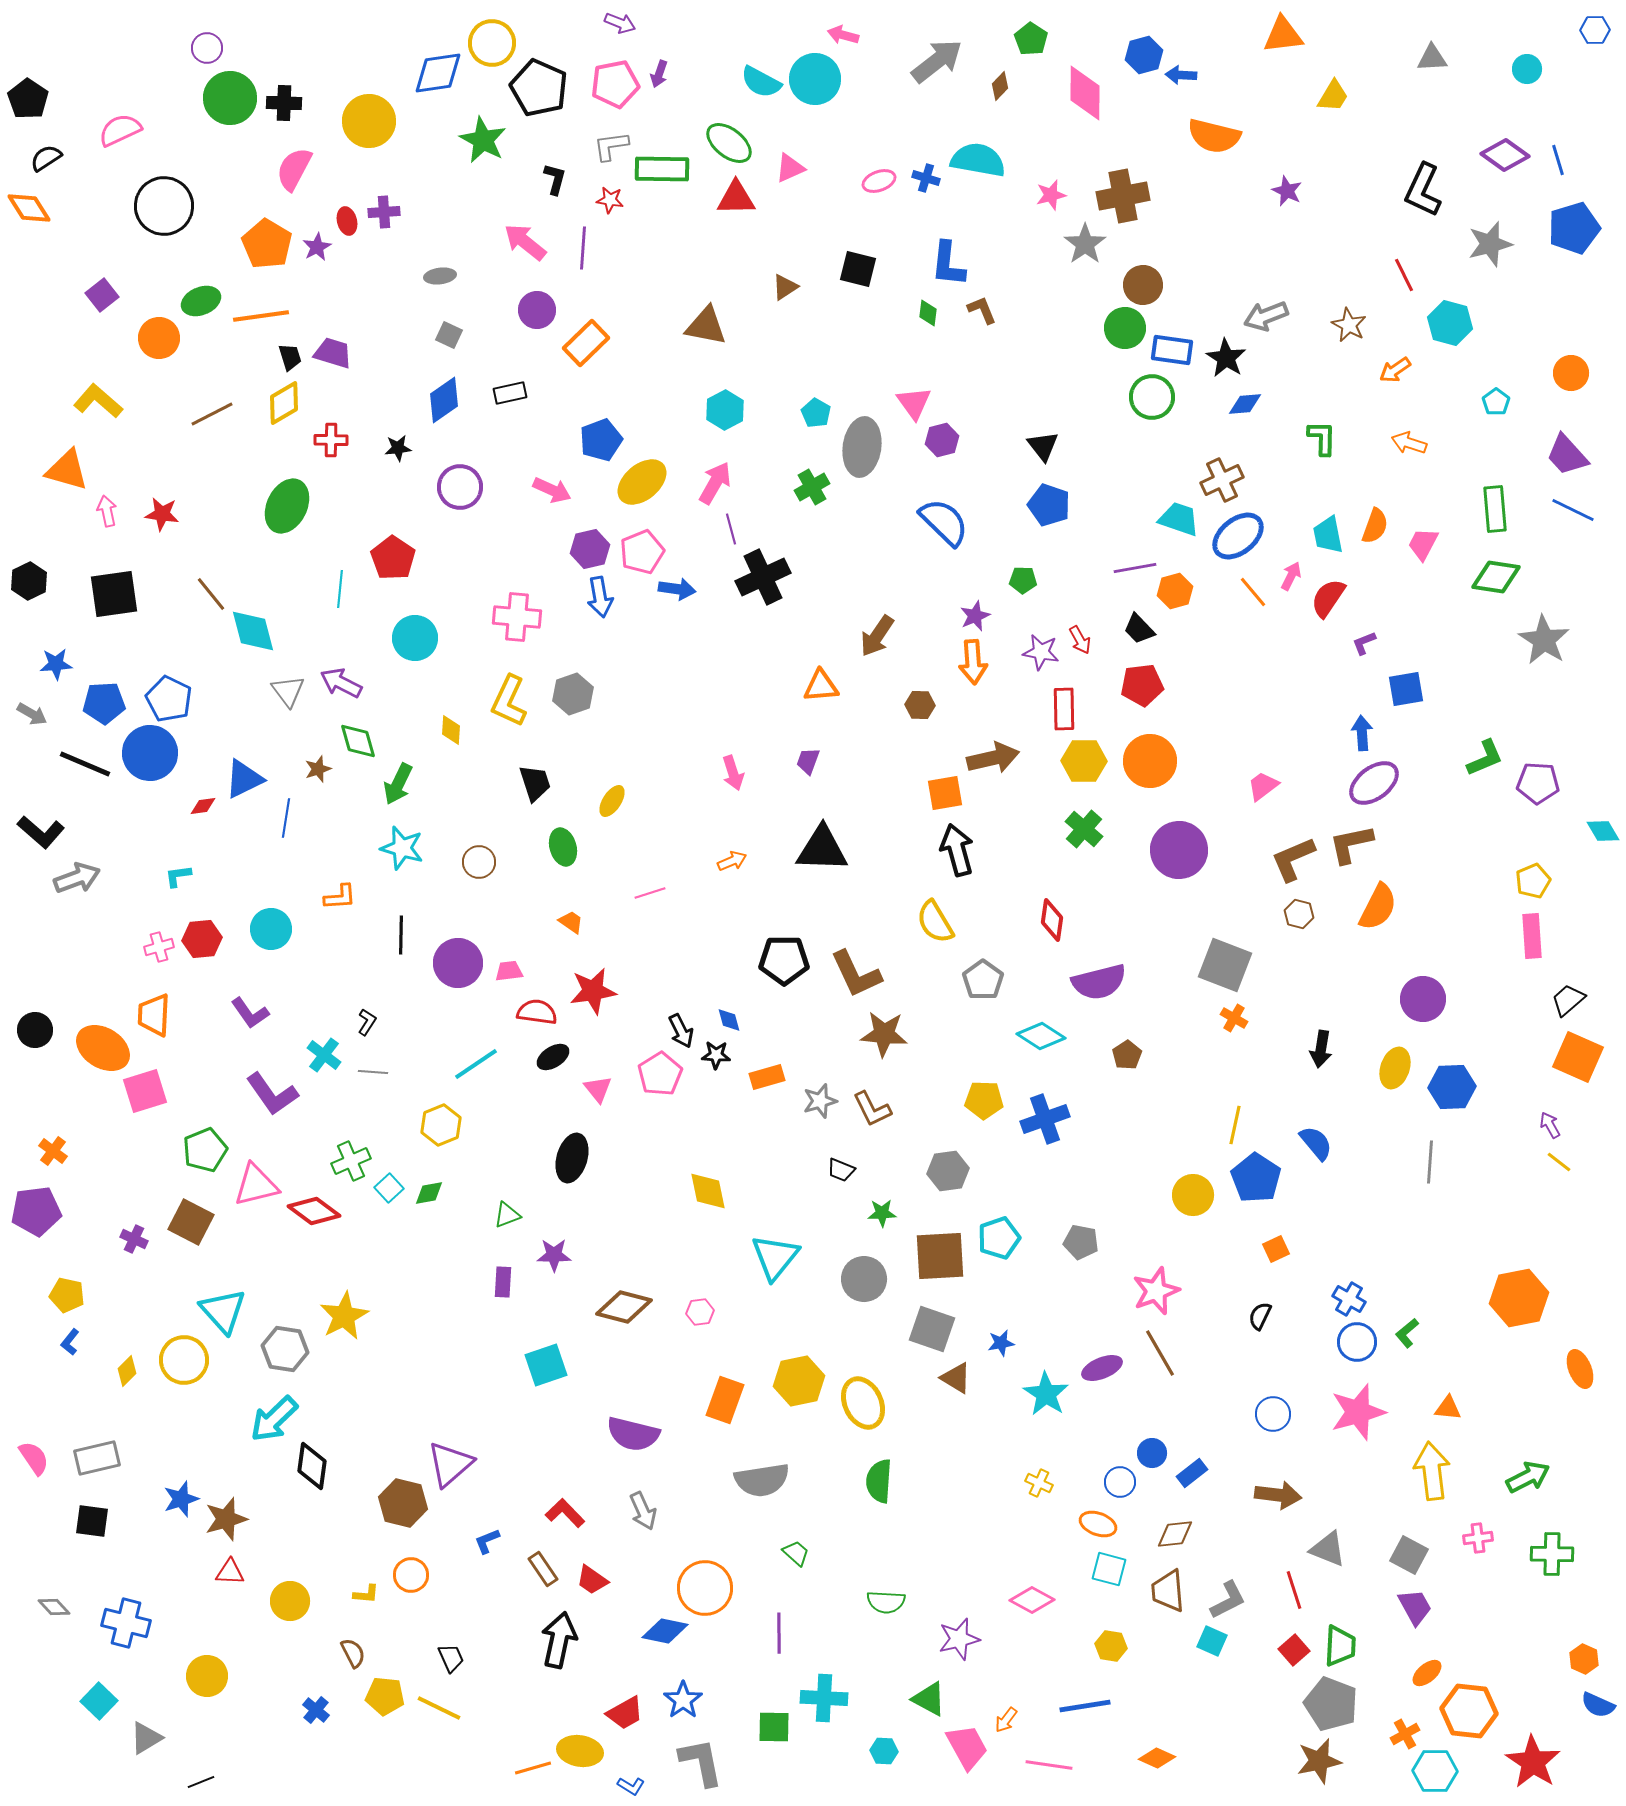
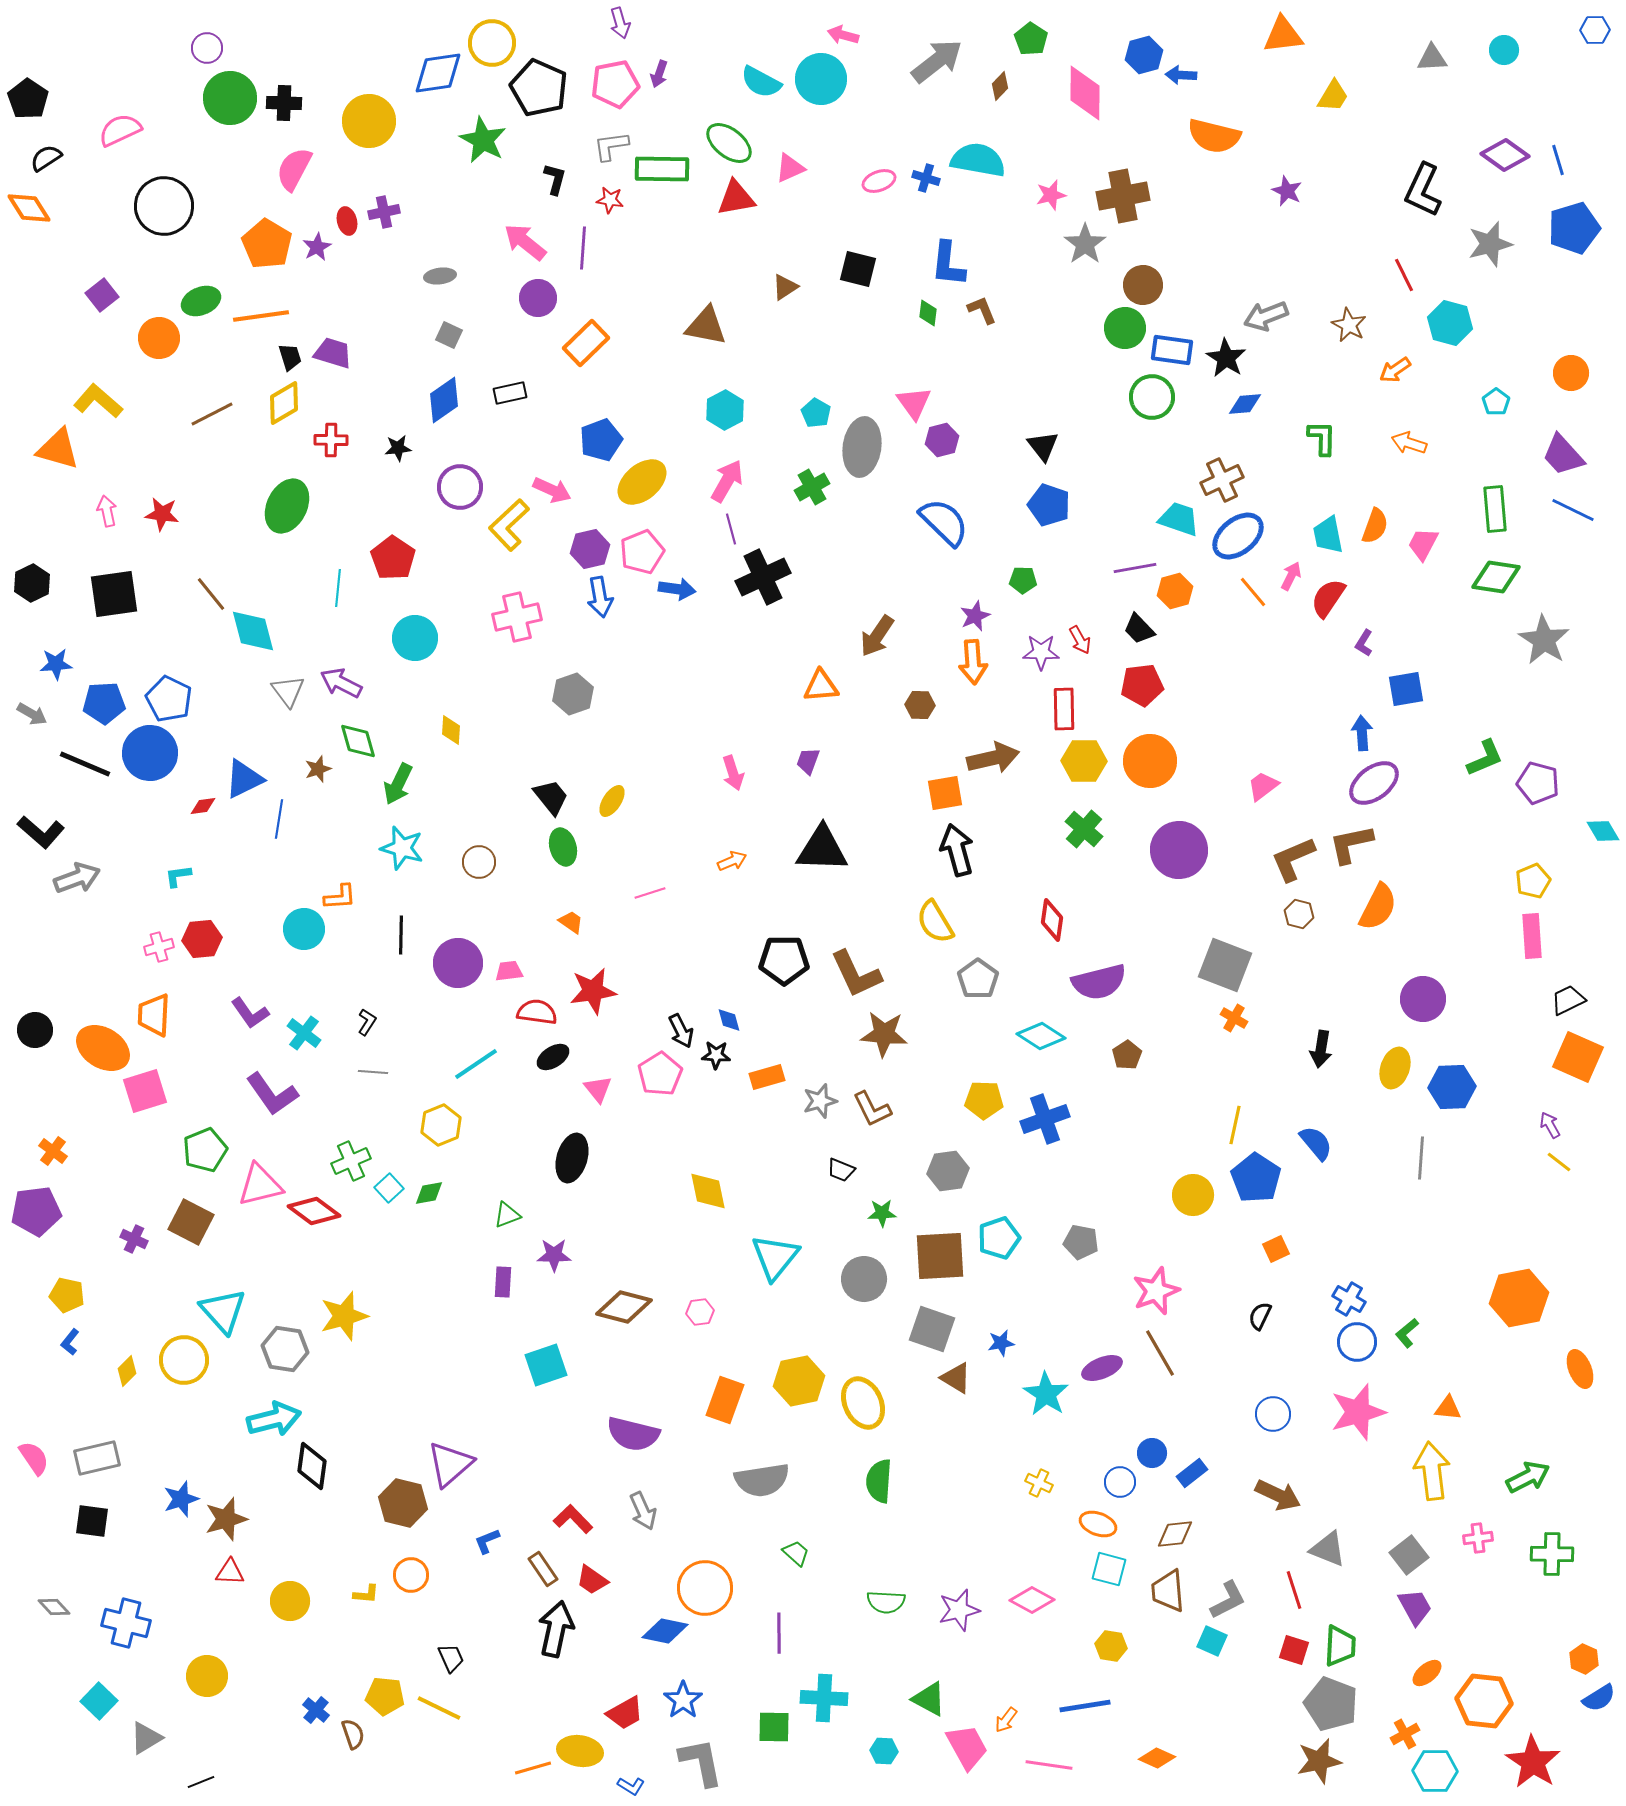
purple arrow at (620, 23): rotated 52 degrees clockwise
cyan circle at (1527, 69): moved 23 px left, 19 px up
cyan circle at (815, 79): moved 6 px right
red triangle at (736, 198): rotated 9 degrees counterclockwise
purple cross at (384, 212): rotated 8 degrees counterclockwise
purple circle at (537, 310): moved 1 px right, 12 px up
purple trapezoid at (1567, 455): moved 4 px left
orange triangle at (67, 470): moved 9 px left, 21 px up
pink arrow at (715, 483): moved 12 px right, 2 px up
black hexagon at (29, 581): moved 3 px right, 2 px down
cyan line at (340, 589): moved 2 px left, 1 px up
pink cross at (517, 617): rotated 18 degrees counterclockwise
purple L-shape at (1364, 643): rotated 36 degrees counterclockwise
purple star at (1041, 652): rotated 9 degrees counterclockwise
yellow L-shape at (509, 701): moved 176 px up; rotated 22 degrees clockwise
black trapezoid at (535, 783): moved 16 px right, 14 px down; rotated 21 degrees counterclockwise
purple pentagon at (1538, 783): rotated 12 degrees clockwise
blue line at (286, 818): moved 7 px left, 1 px down
cyan circle at (271, 929): moved 33 px right
gray pentagon at (983, 980): moved 5 px left, 1 px up
black trapezoid at (1568, 1000): rotated 15 degrees clockwise
cyan cross at (324, 1055): moved 20 px left, 22 px up
gray line at (1430, 1162): moved 9 px left, 4 px up
pink triangle at (256, 1185): moved 4 px right
yellow star at (344, 1316): rotated 12 degrees clockwise
cyan arrow at (274, 1419): rotated 150 degrees counterclockwise
brown arrow at (1278, 1495): rotated 18 degrees clockwise
red L-shape at (565, 1513): moved 8 px right, 6 px down
gray square at (1409, 1555): rotated 24 degrees clockwise
purple star at (959, 1639): moved 29 px up
black arrow at (559, 1640): moved 3 px left, 11 px up
red square at (1294, 1650): rotated 32 degrees counterclockwise
brown semicircle at (353, 1653): moved 81 px down; rotated 8 degrees clockwise
blue semicircle at (1598, 1705): moved 1 px right, 7 px up; rotated 56 degrees counterclockwise
orange hexagon at (1469, 1711): moved 15 px right, 10 px up
